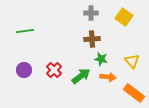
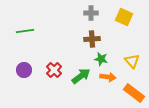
yellow square: rotated 12 degrees counterclockwise
